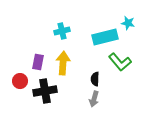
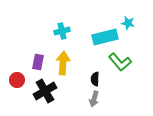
red circle: moved 3 px left, 1 px up
black cross: rotated 20 degrees counterclockwise
